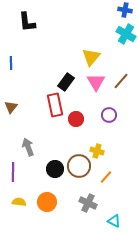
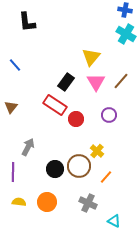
blue line: moved 4 px right, 2 px down; rotated 40 degrees counterclockwise
red rectangle: rotated 45 degrees counterclockwise
gray arrow: rotated 48 degrees clockwise
yellow cross: rotated 24 degrees clockwise
